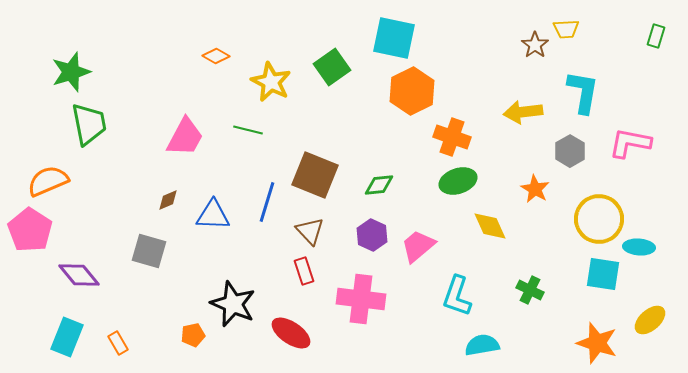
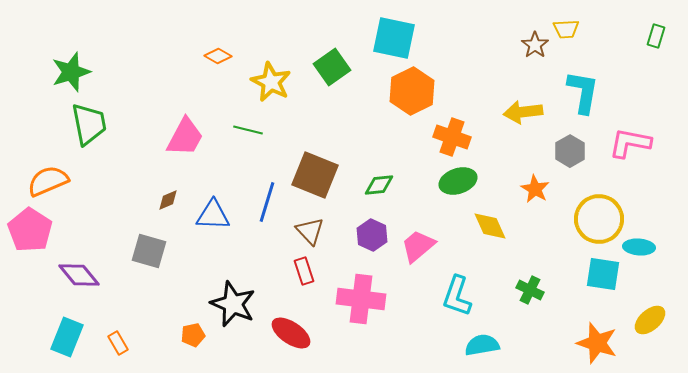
orange diamond at (216, 56): moved 2 px right
